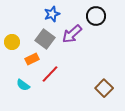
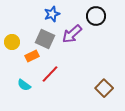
gray square: rotated 12 degrees counterclockwise
orange rectangle: moved 3 px up
cyan semicircle: moved 1 px right
